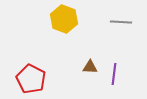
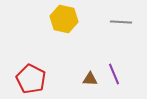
yellow hexagon: rotated 8 degrees counterclockwise
brown triangle: moved 12 px down
purple line: rotated 30 degrees counterclockwise
